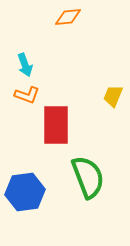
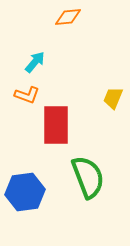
cyan arrow: moved 10 px right, 3 px up; rotated 120 degrees counterclockwise
yellow trapezoid: moved 2 px down
